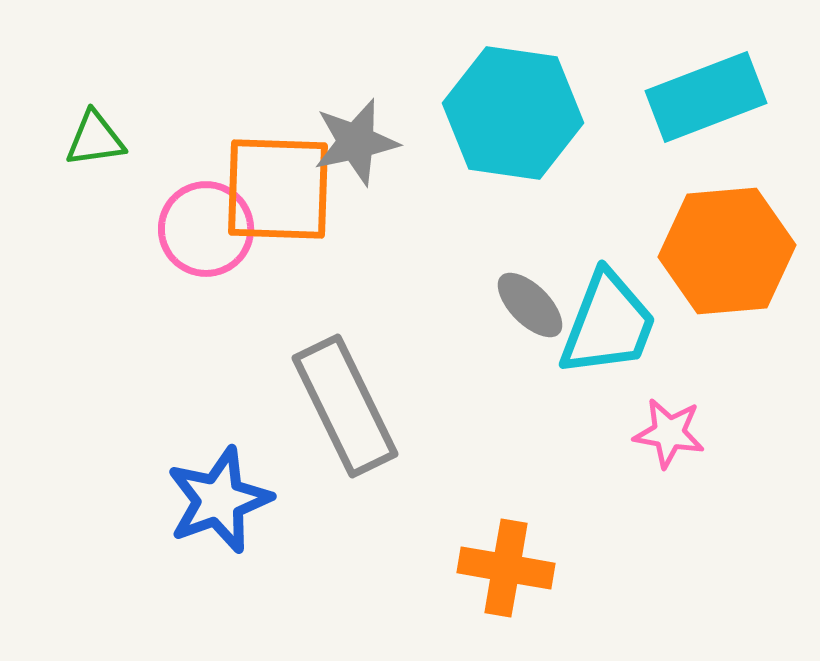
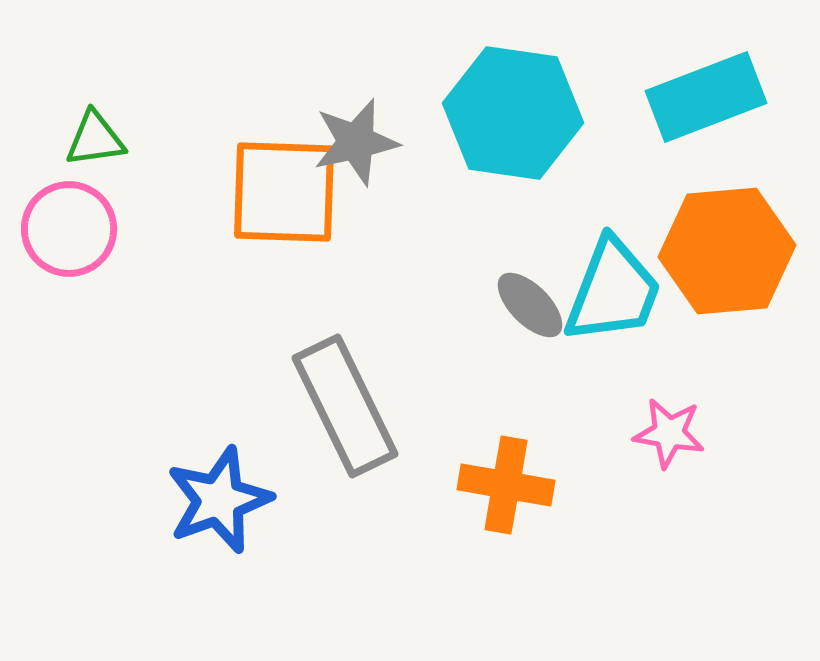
orange square: moved 6 px right, 3 px down
pink circle: moved 137 px left
cyan trapezoid: moved 5 px right, 33 px up
orange cross: moved 83 px up
